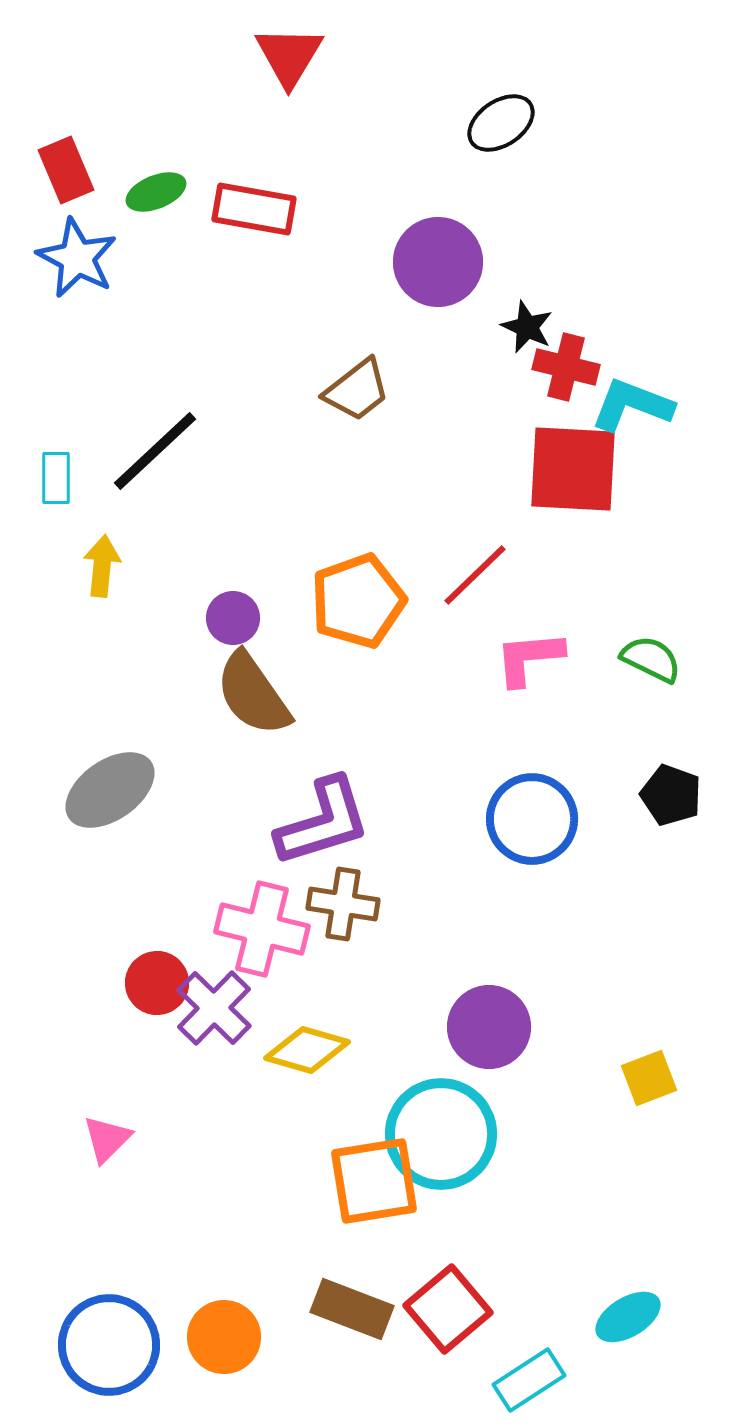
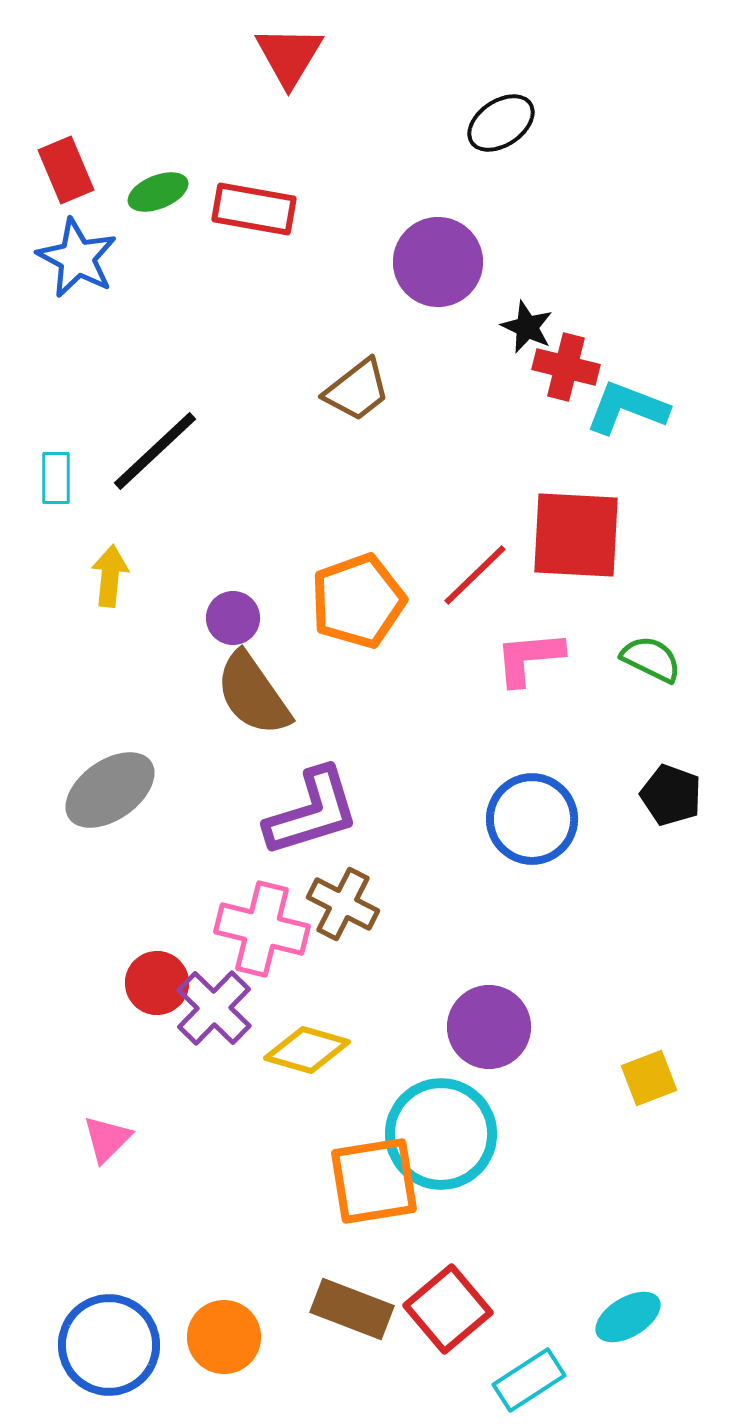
green ellipse at (156, 192): moved 2 px right
cyan L-shape at (632, 405): moved 5 px left, 3 px down
red square at (573, 469): moved 3 px right, 66 px down
yellow arrow at (102, 566): moved 8 px right, 10 px down
purple L-shape at (323, 822): moved 11 px left, 10 px up
brown cross at (343, 904): rotated 18 degrees clockwise
